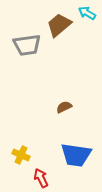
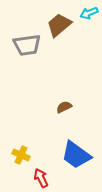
cyan arrow: moved 2 px right; rotated 54 degrees counterclockwise
blue trapezoid: rotated 28 degrees clockwise
